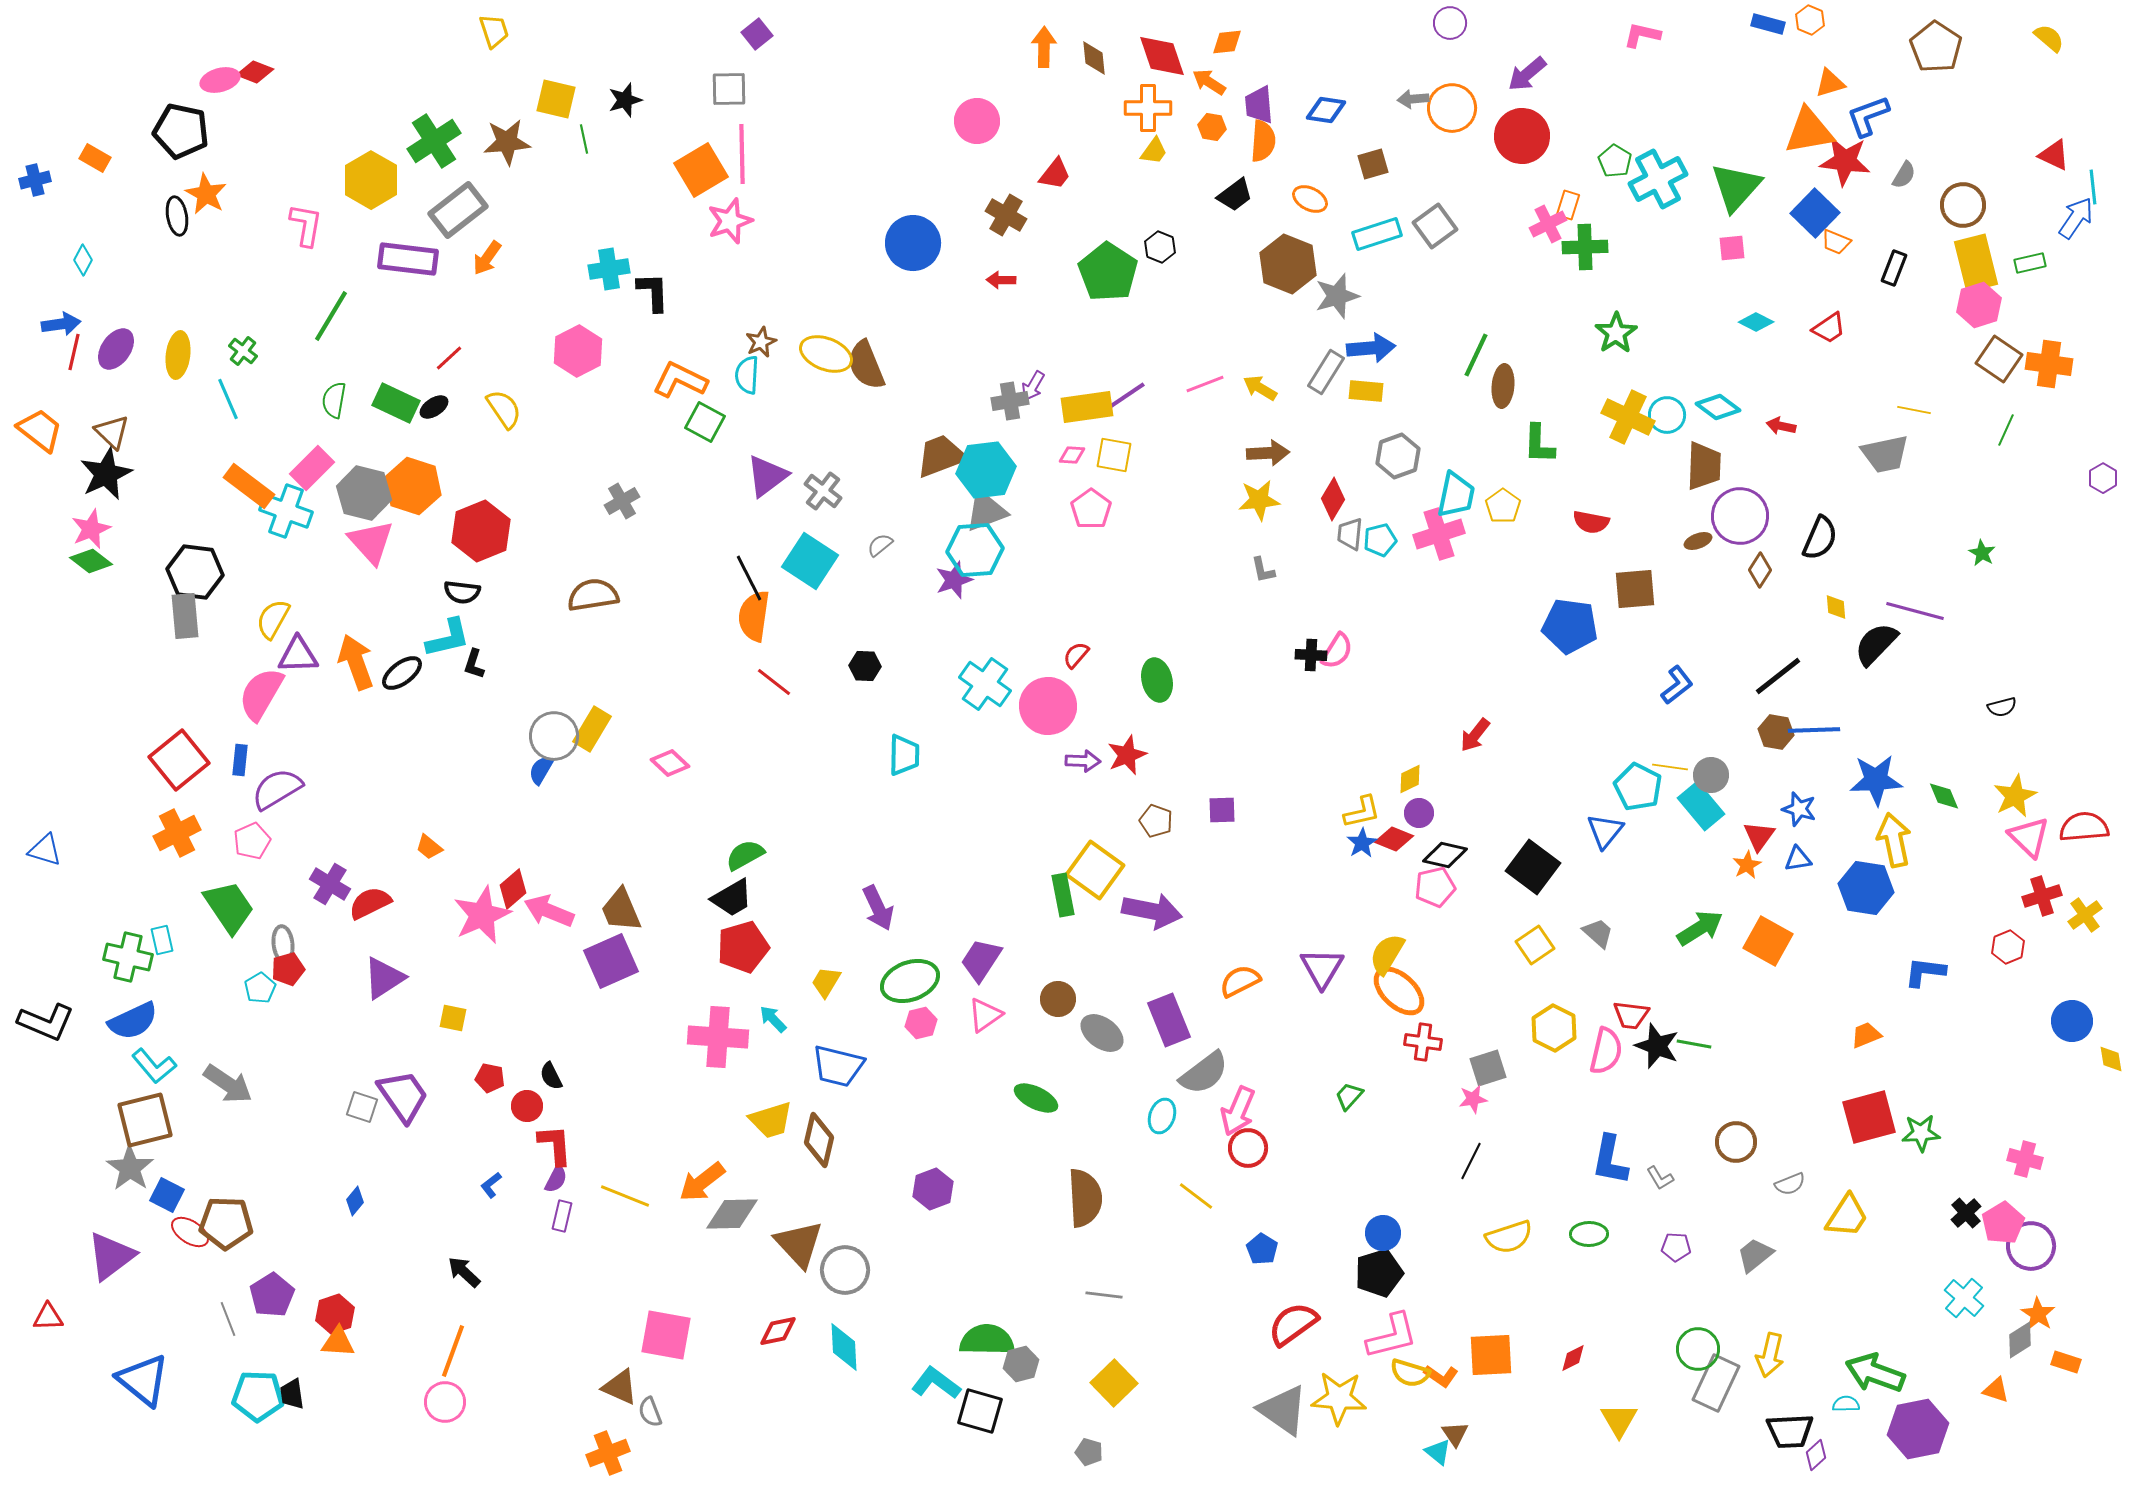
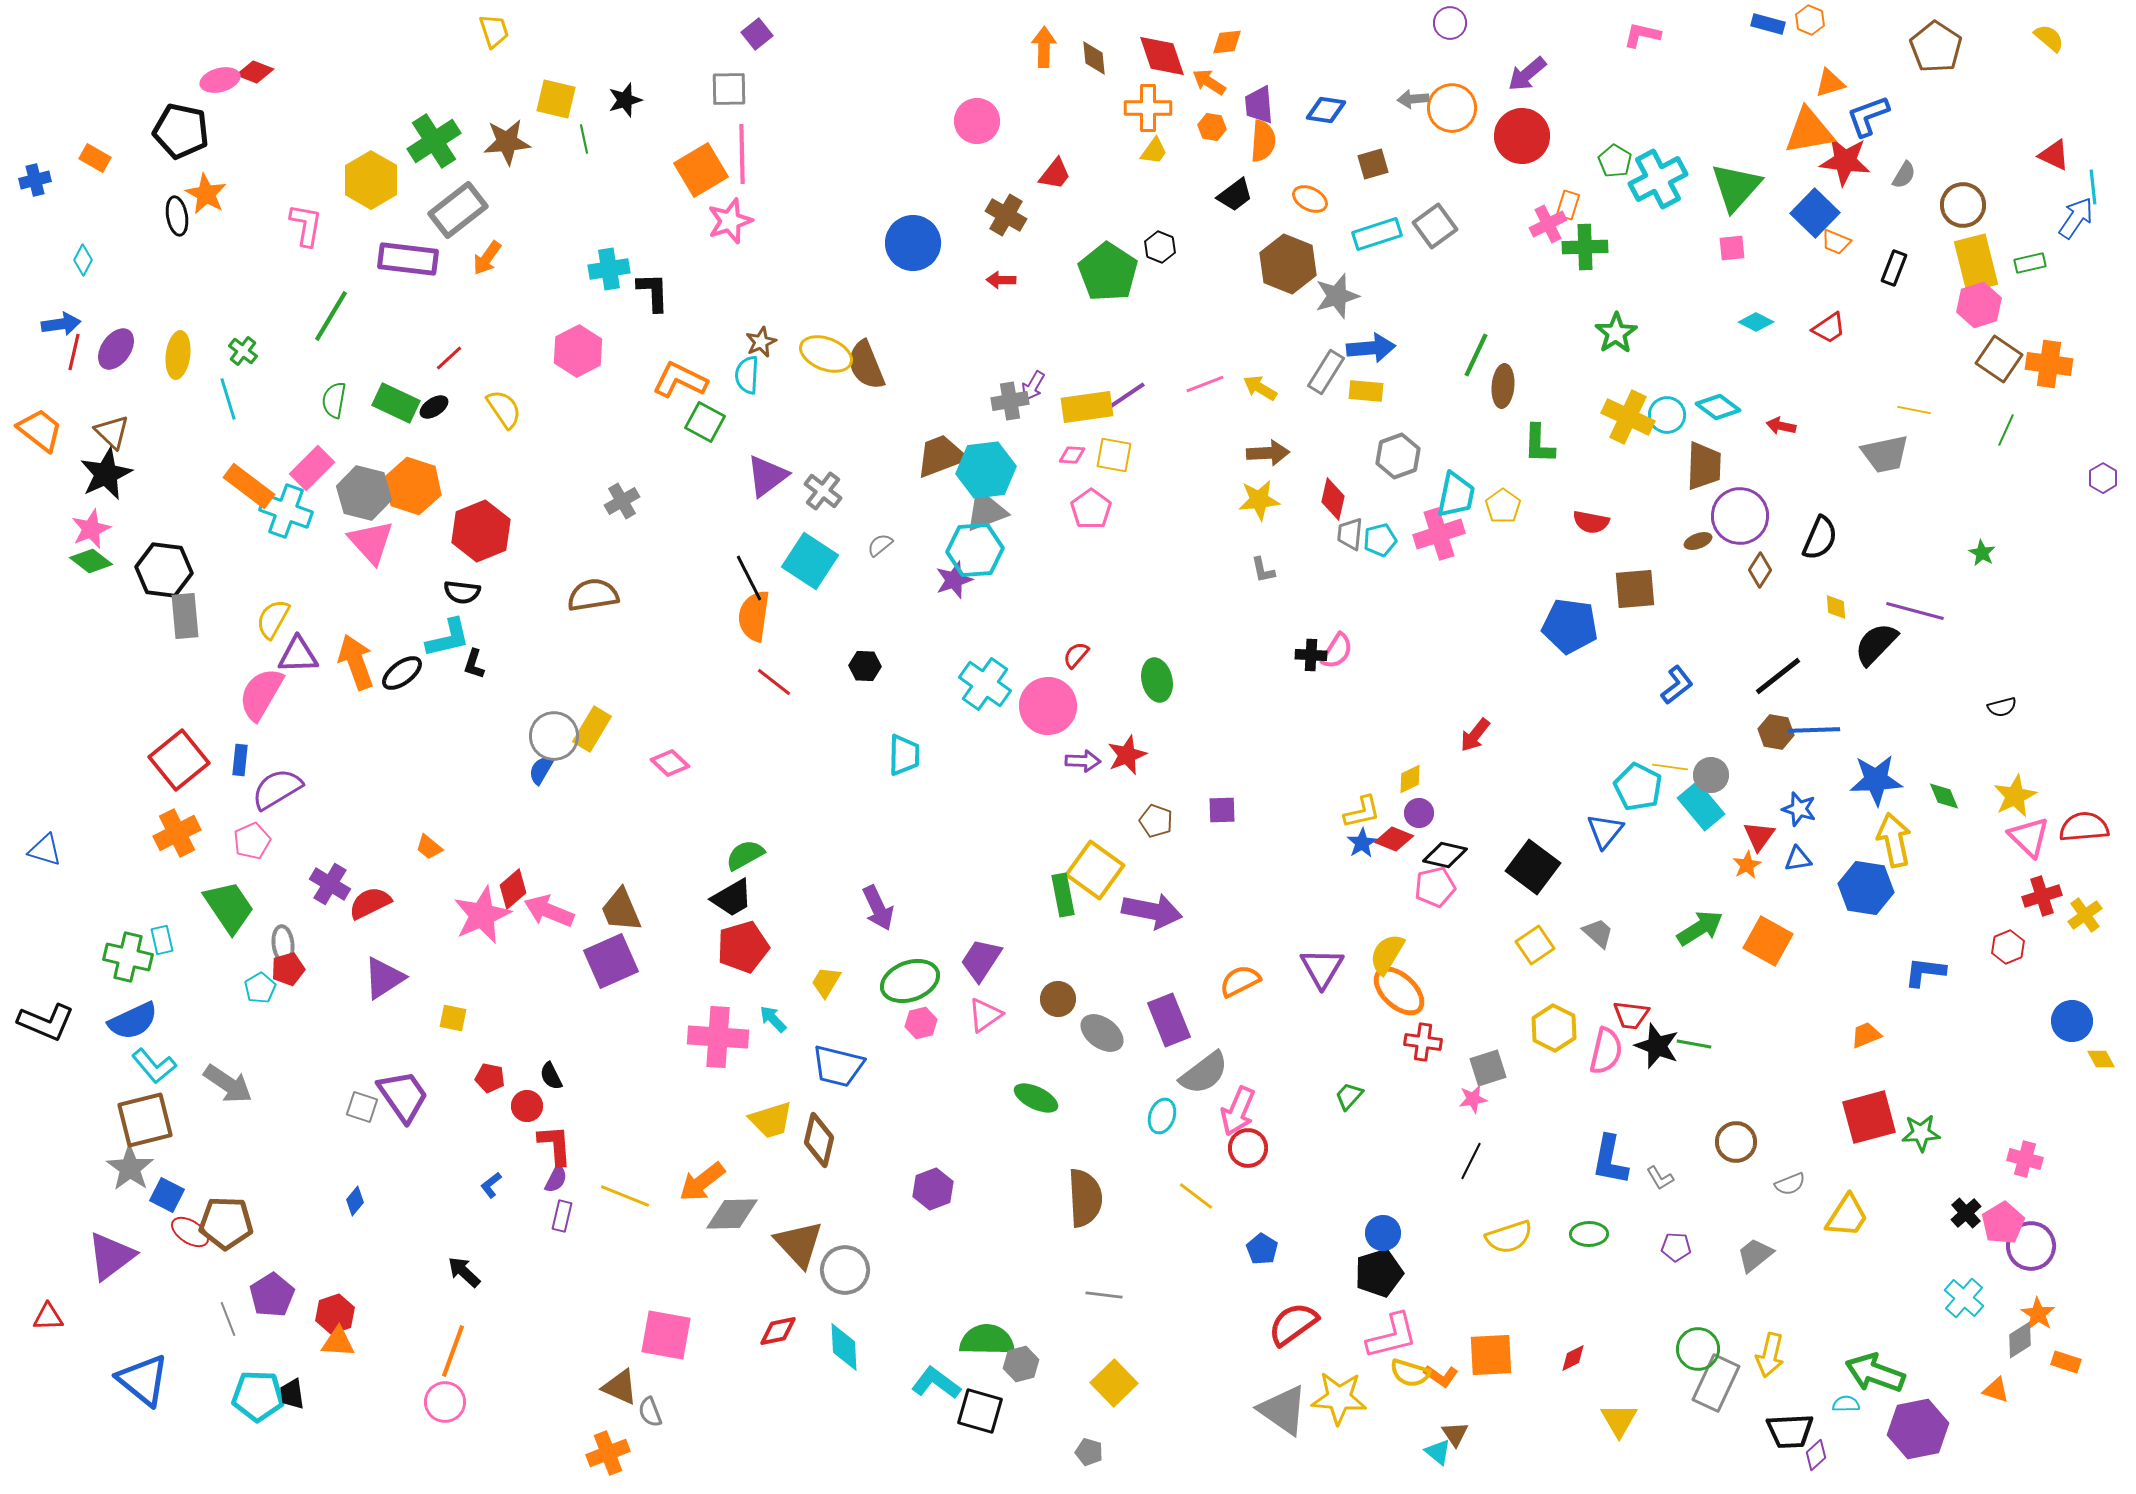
cyan line at (228, 399): rotated 6 degrees clockwise
red diamond at (1333, 499): rotated 18 degrees counterclockwise
black hexagon at (195, 572): moved 31 px left, 2 px up
yellow diamond at (2111, 1059): moved 10 px left; rotated 20 degrees counterclockwise
